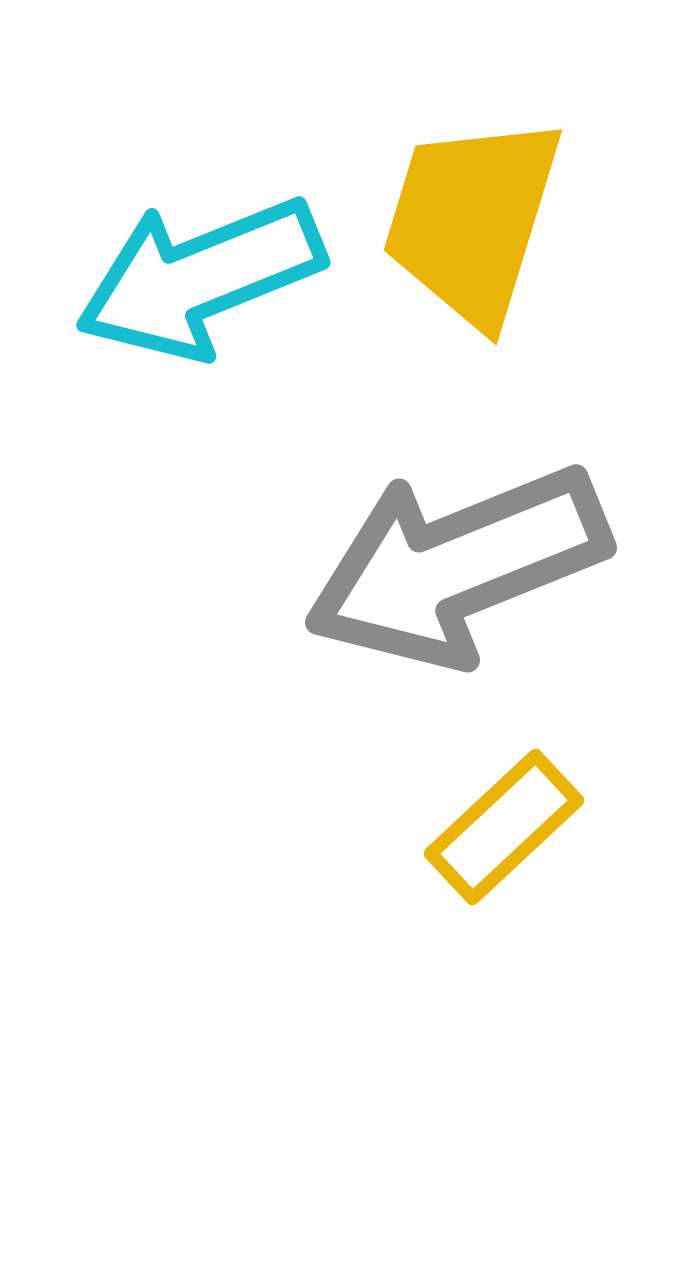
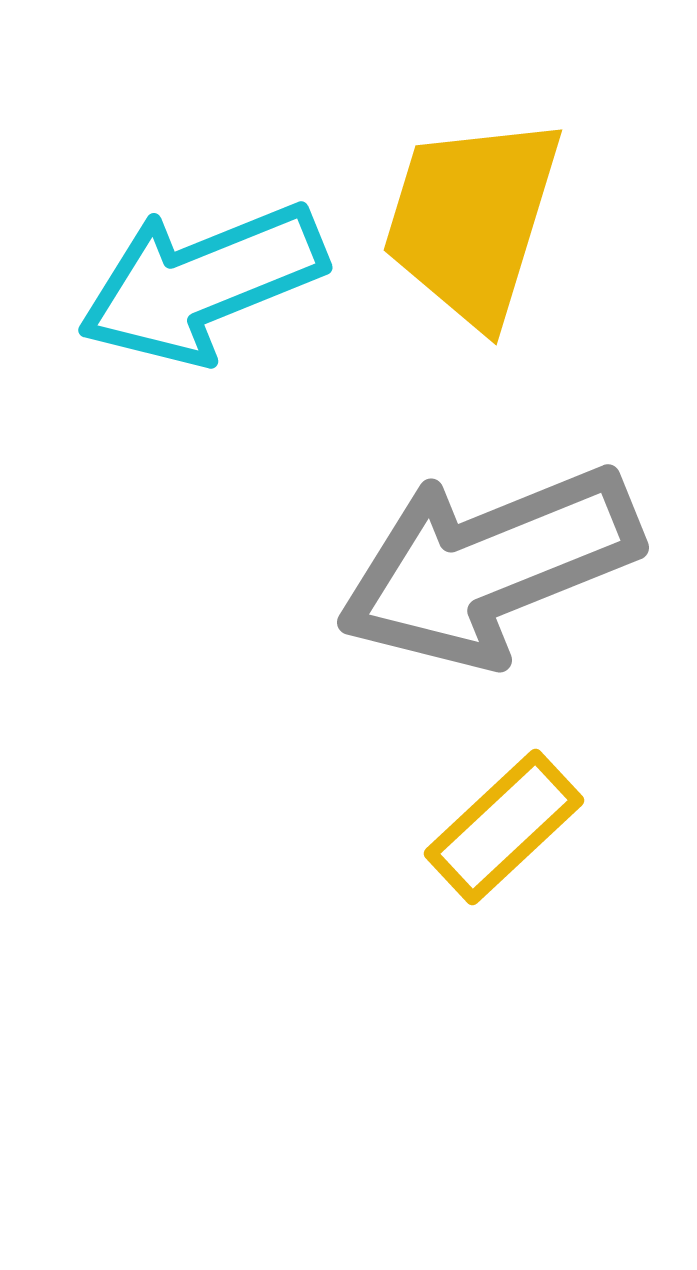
cyan arrow: moved 2 px right, 5 px down
gray arrow: moved 32 px right
